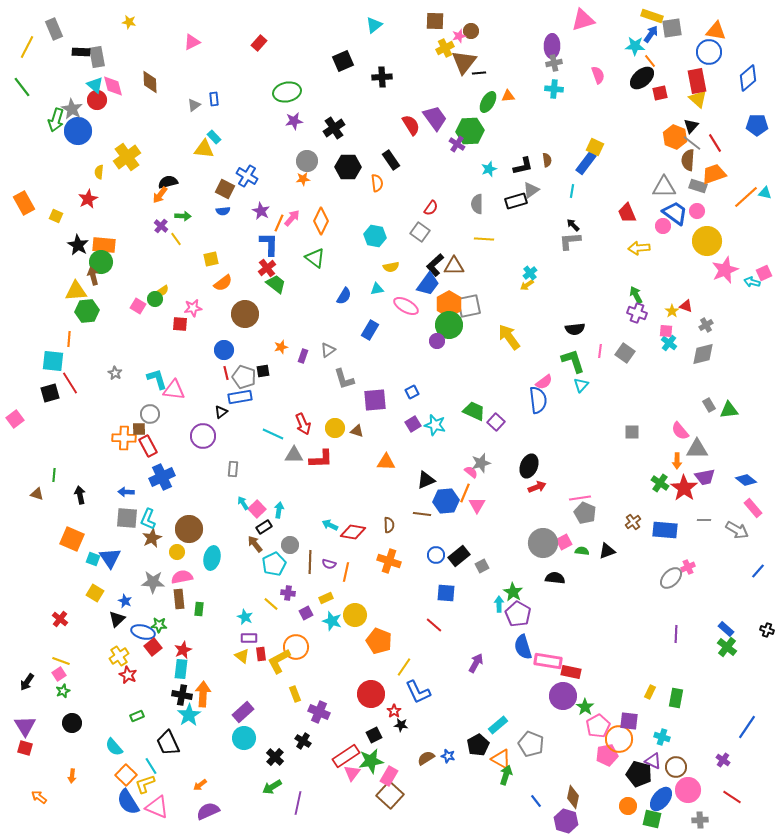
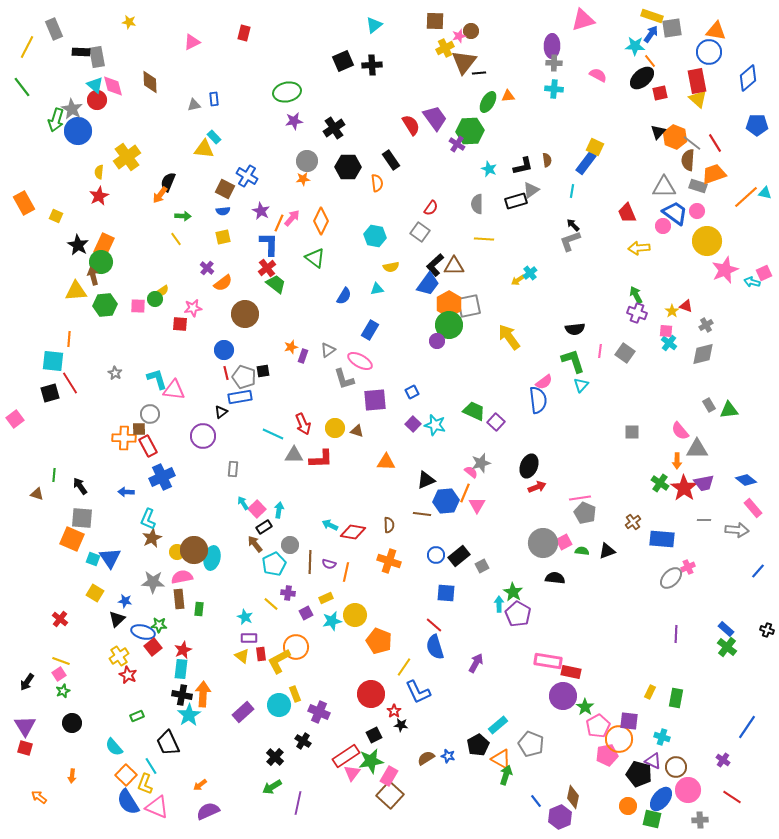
red rectangle at (259, 43): moved 15 px left, 10 px up; rotated 28 degrees counterclockwise
gray cross at (554, 63): rotated 14 degrees clockwise
pink semicircle at (598, 75): rotated 42 degrees counterclockwise
black cross at (382, 77): moved 10 px left, 12 px up
gray triangle at (194, 105): rotated 24 degrees clockwise
black triangle at (691, 126): moved 33 px left, 6 px down
cyan star at (489, 169): rotated 28 degrees counterclockwise
black semicircle at (168, 182): rotated 54 degrees counterclockwise
red star at (88, 199): moved 11 px right, 3 px up
purple cross at (161, 226): moved 46 px right, 42 px down
gray L-shape at (570, 241): rotated 15 degrees counterclockwise
orange rectangle at (104, 245): rotated 70 degrees counterclockwise
yellow square at (211, 259): moved 12 px right, 22 px up
yellow arrow at (527, 285): moved 9 px left, 5 px up
pink square at (138, 306): rotated 28 degrees counterclockwise
pink ellipse at (406, 306): moved 46 px left, 55 px down
green hexagon at (87, 311): moved 18 px right, 6 px up
orange star at (281, 347): moved 10 px right
purple square at (413, 424): rotated 14 degrees counterclockwise
purple trapezoid at (705, 477): moved 1 px left, 6 px down
black arrow at (80, 495): moved 9 px up; rotated 24 degrees counterclockwise
gray square at (127, 518): moved 45 px left
brown circle at (189, 529): moved 5 px right, 21 px down
blue rectangle at (665, 530): moved 3 px left, 9 px down
gray arrow at (737, 530): rotated 25 degrees counterclockwise
blue star at (125, 601): rotated 16 degrees counterclockwise
cyan star at (332, 621): rotated 30 degrees counterclockwise
blue semicircle at (523, 647): moved 88 px left
cyan circle at (244, 738): moved 35 px right, 33 px up
yellow L-shape at (145, 784): rotated 50 degrees counterclockwise
purple hexagon at (566, 821): moved 6 px left, 4 px up; rotated 20 degrees clockwise
